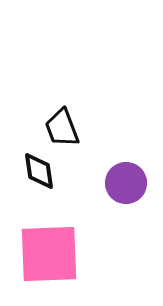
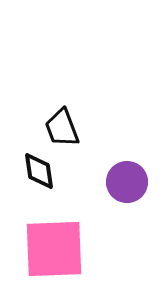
purple circle: moved 1 px right, 1 px up
pink square: moved 5 px right, 5 px up
